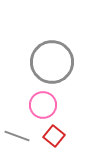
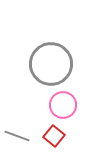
gray circle: moved 1 px left, 2 px down
pink circle: moved 20 px right
